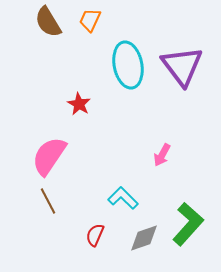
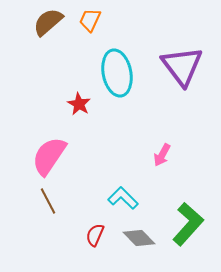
brown semicircle: rotated 80 degrees clockwise
cyan ellipse: moved 11 px left, 8 px down
gray diamond: moved 5 px left; rotated 64 degrees clockwise
